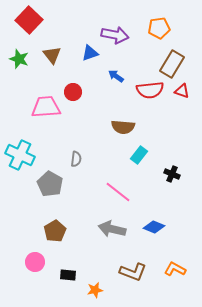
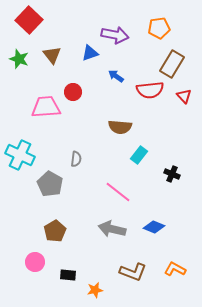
red triangle: moved 2 px right, 5 px down; rotated 28 degrees clockwise
brown semicircle: moved 3 px left
